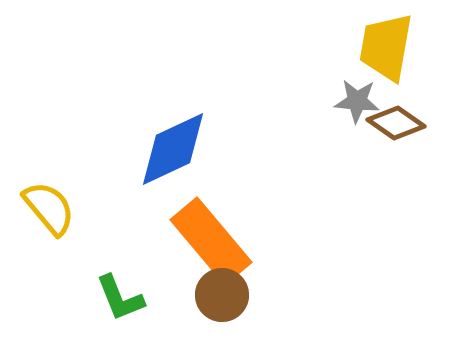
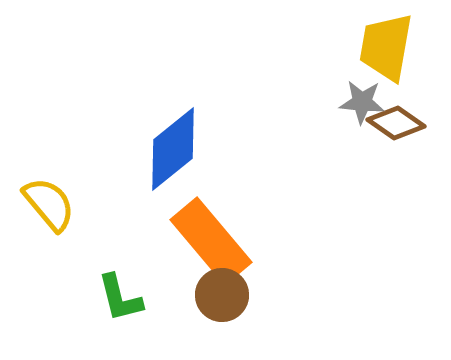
gray star: moved 5 px right, 1 px down
blue diamond: rotated 14 degrees counterclockwise
yellow semicircle: moved 4 px up
green L-shape: rotated 8 degrees clockwise
